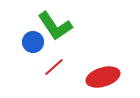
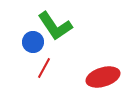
red line: moved 10 px left, 1 px down; rotated 20 degrees counterclockwise
